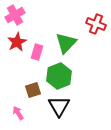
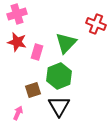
pink cross: moved 2 px right, 1 px up; rotated 12 degrees clockwise
red star: rotated 30 degrees counterclockwise
pink arrow: rotated 56 degrees clockwise
